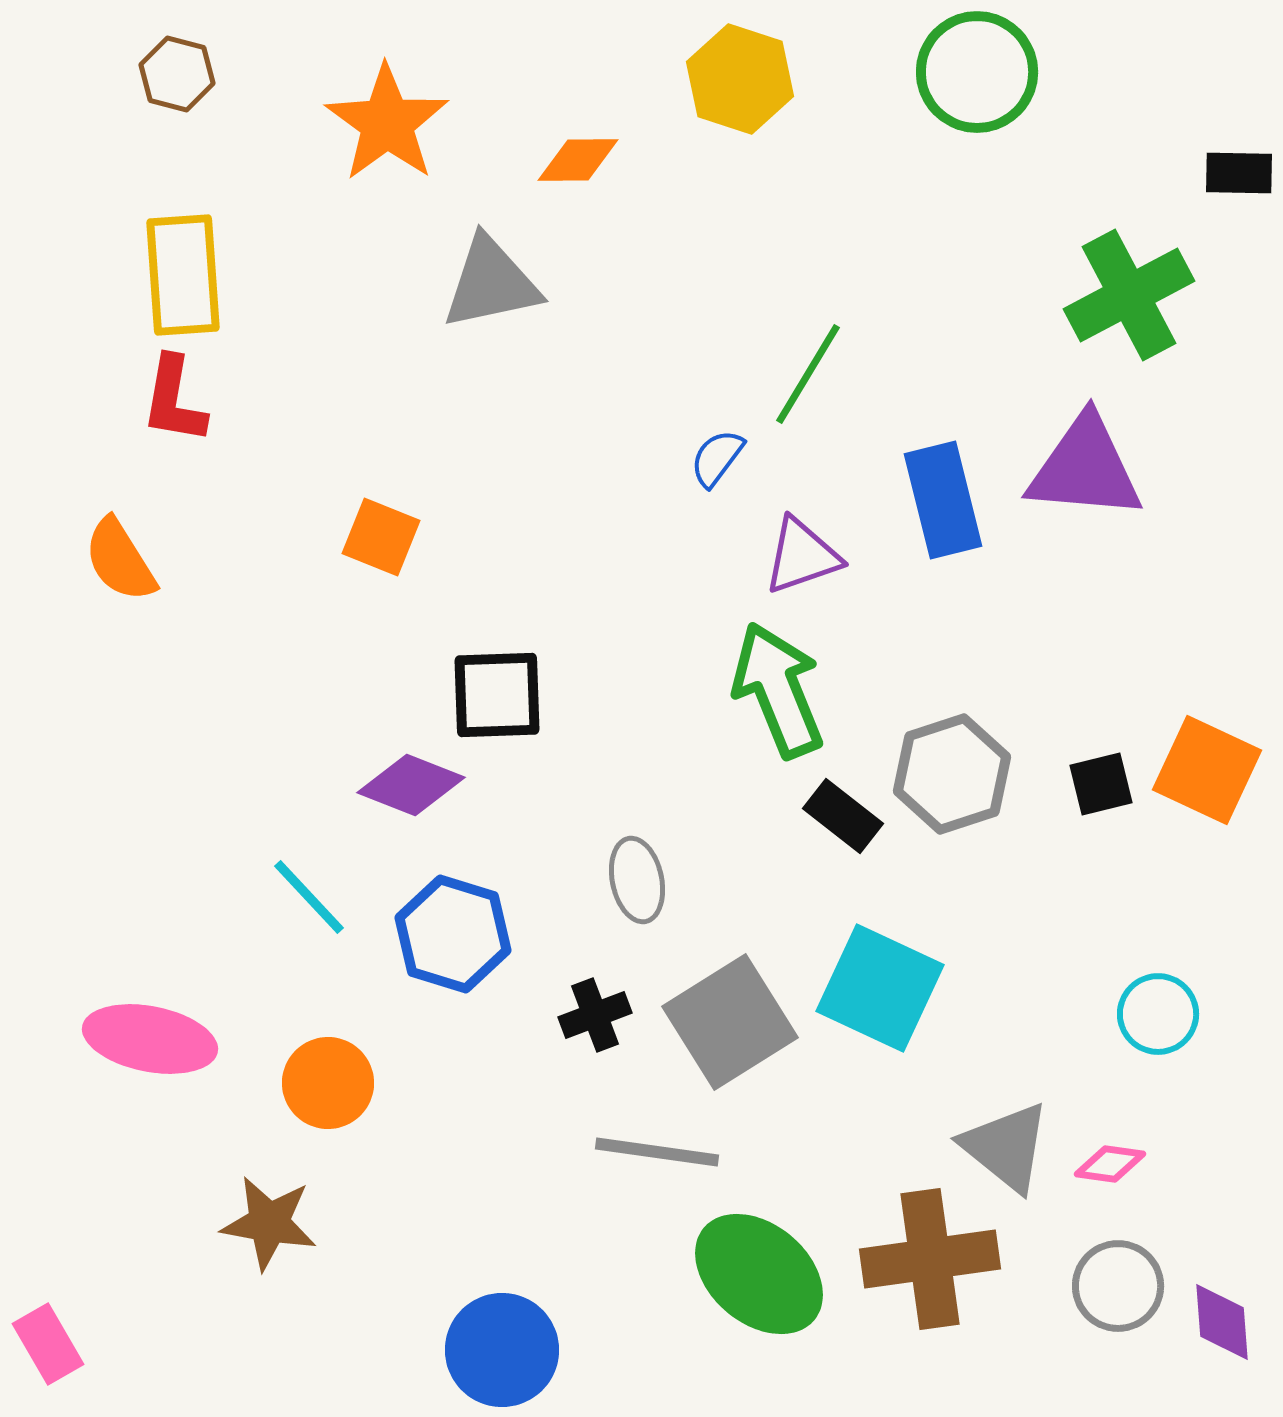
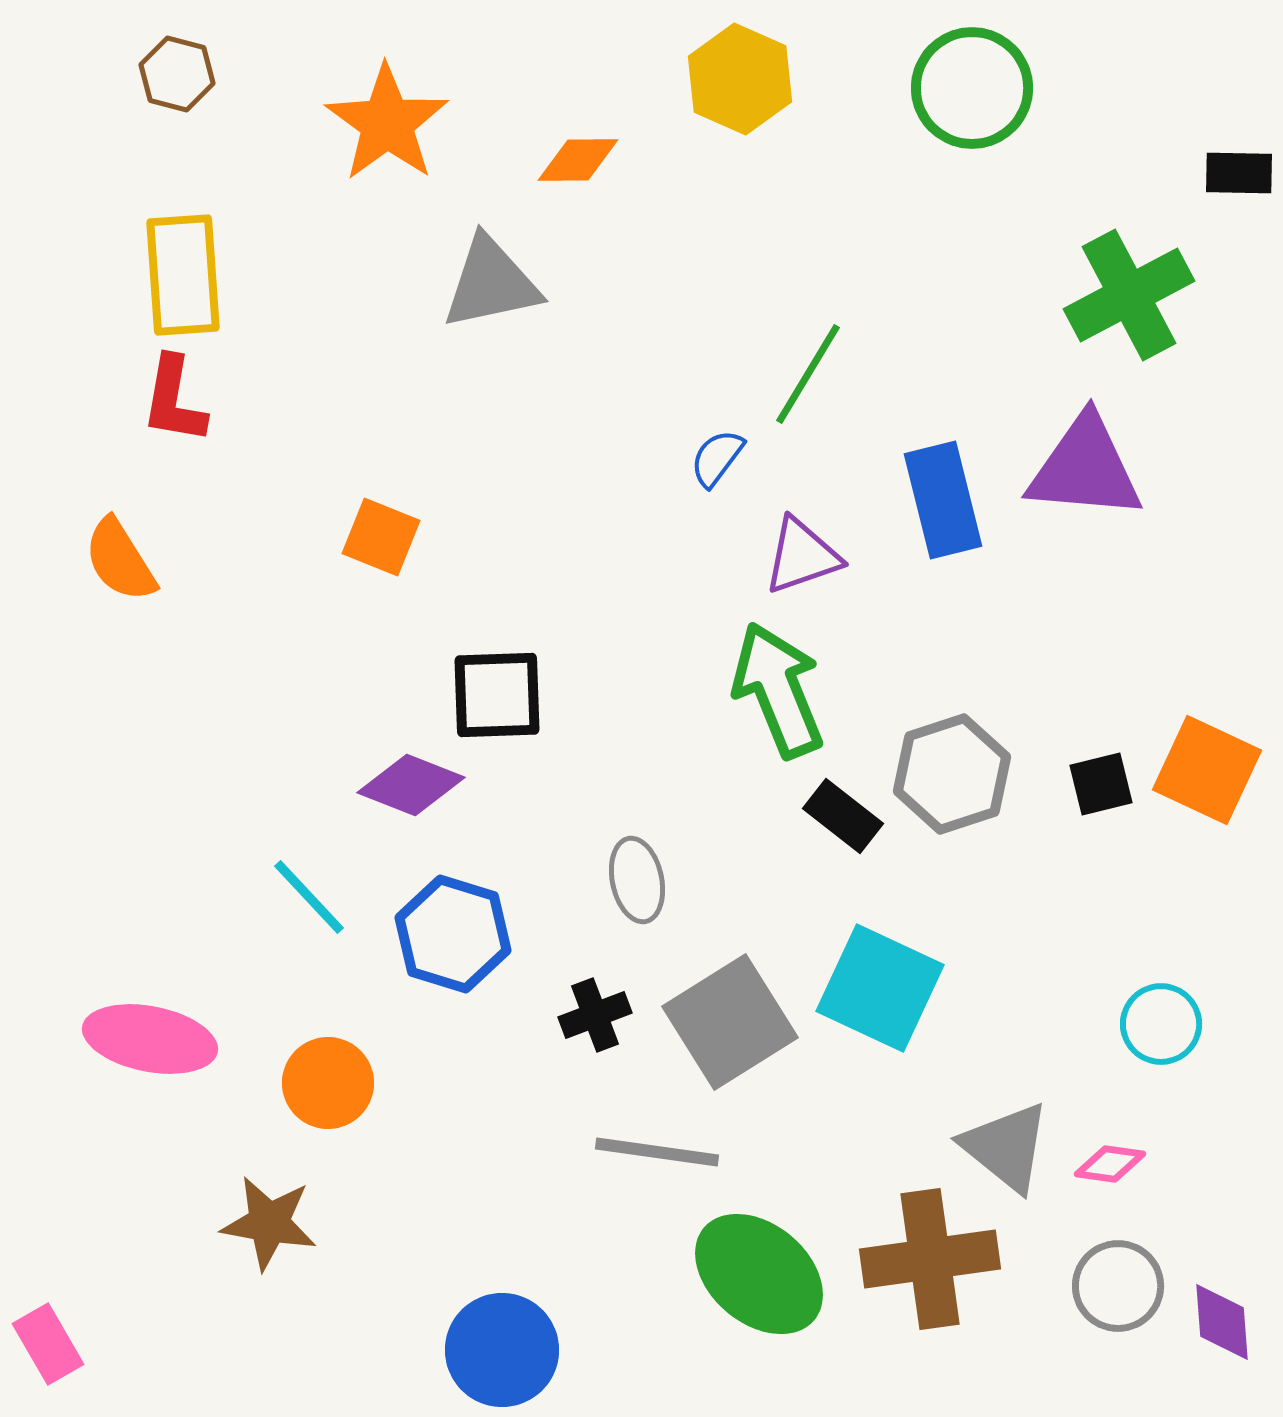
green circle at (977, 72): moved 5 px left, 16 px down
yellow hexagon at (740, 79): rotated 6 degrees clockwise
cyan circle at (1158, 1014): moved 3 px right, 10 px down
